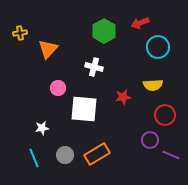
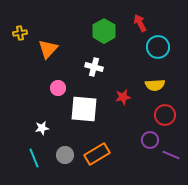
red arrow: rotated 84 degrees clockwise
yellow semicircle: moved 2 px right
